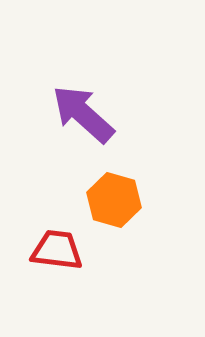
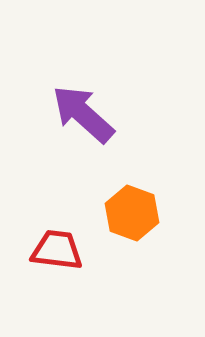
orange hexagon: moved 18 px right, 13 px down; rotated 4 degrees clockwise
